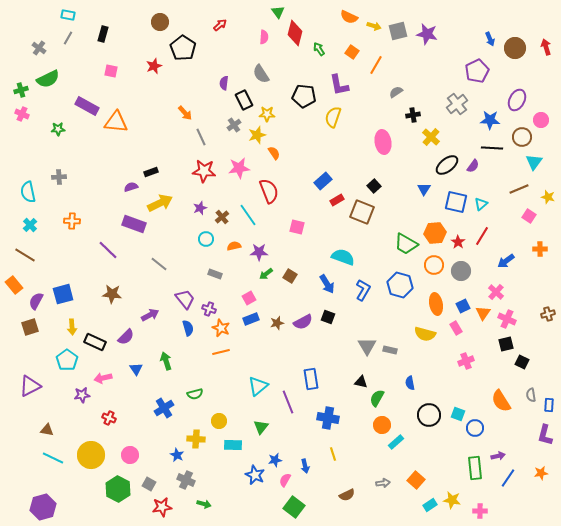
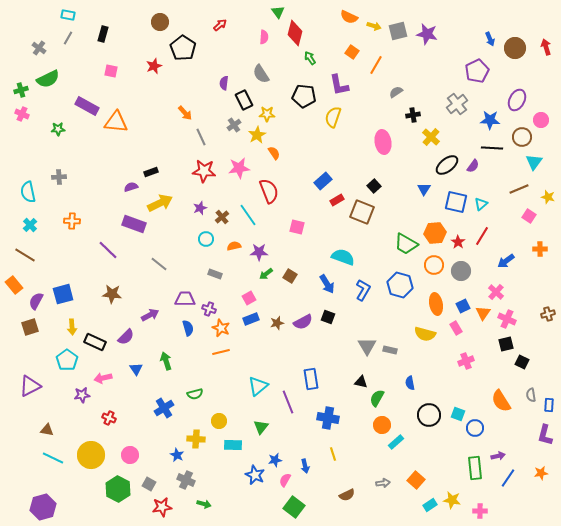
green arrow at (319, 49): moved 9 px left, 9 px down
yellow star at (257, 135): rotated 12 degrees counterclockwise
purple trapezoid at (185, 299): rotated 50 degrees counterclockwise
